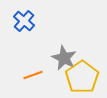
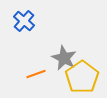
orange line: moved 3 px right, 1 px up
